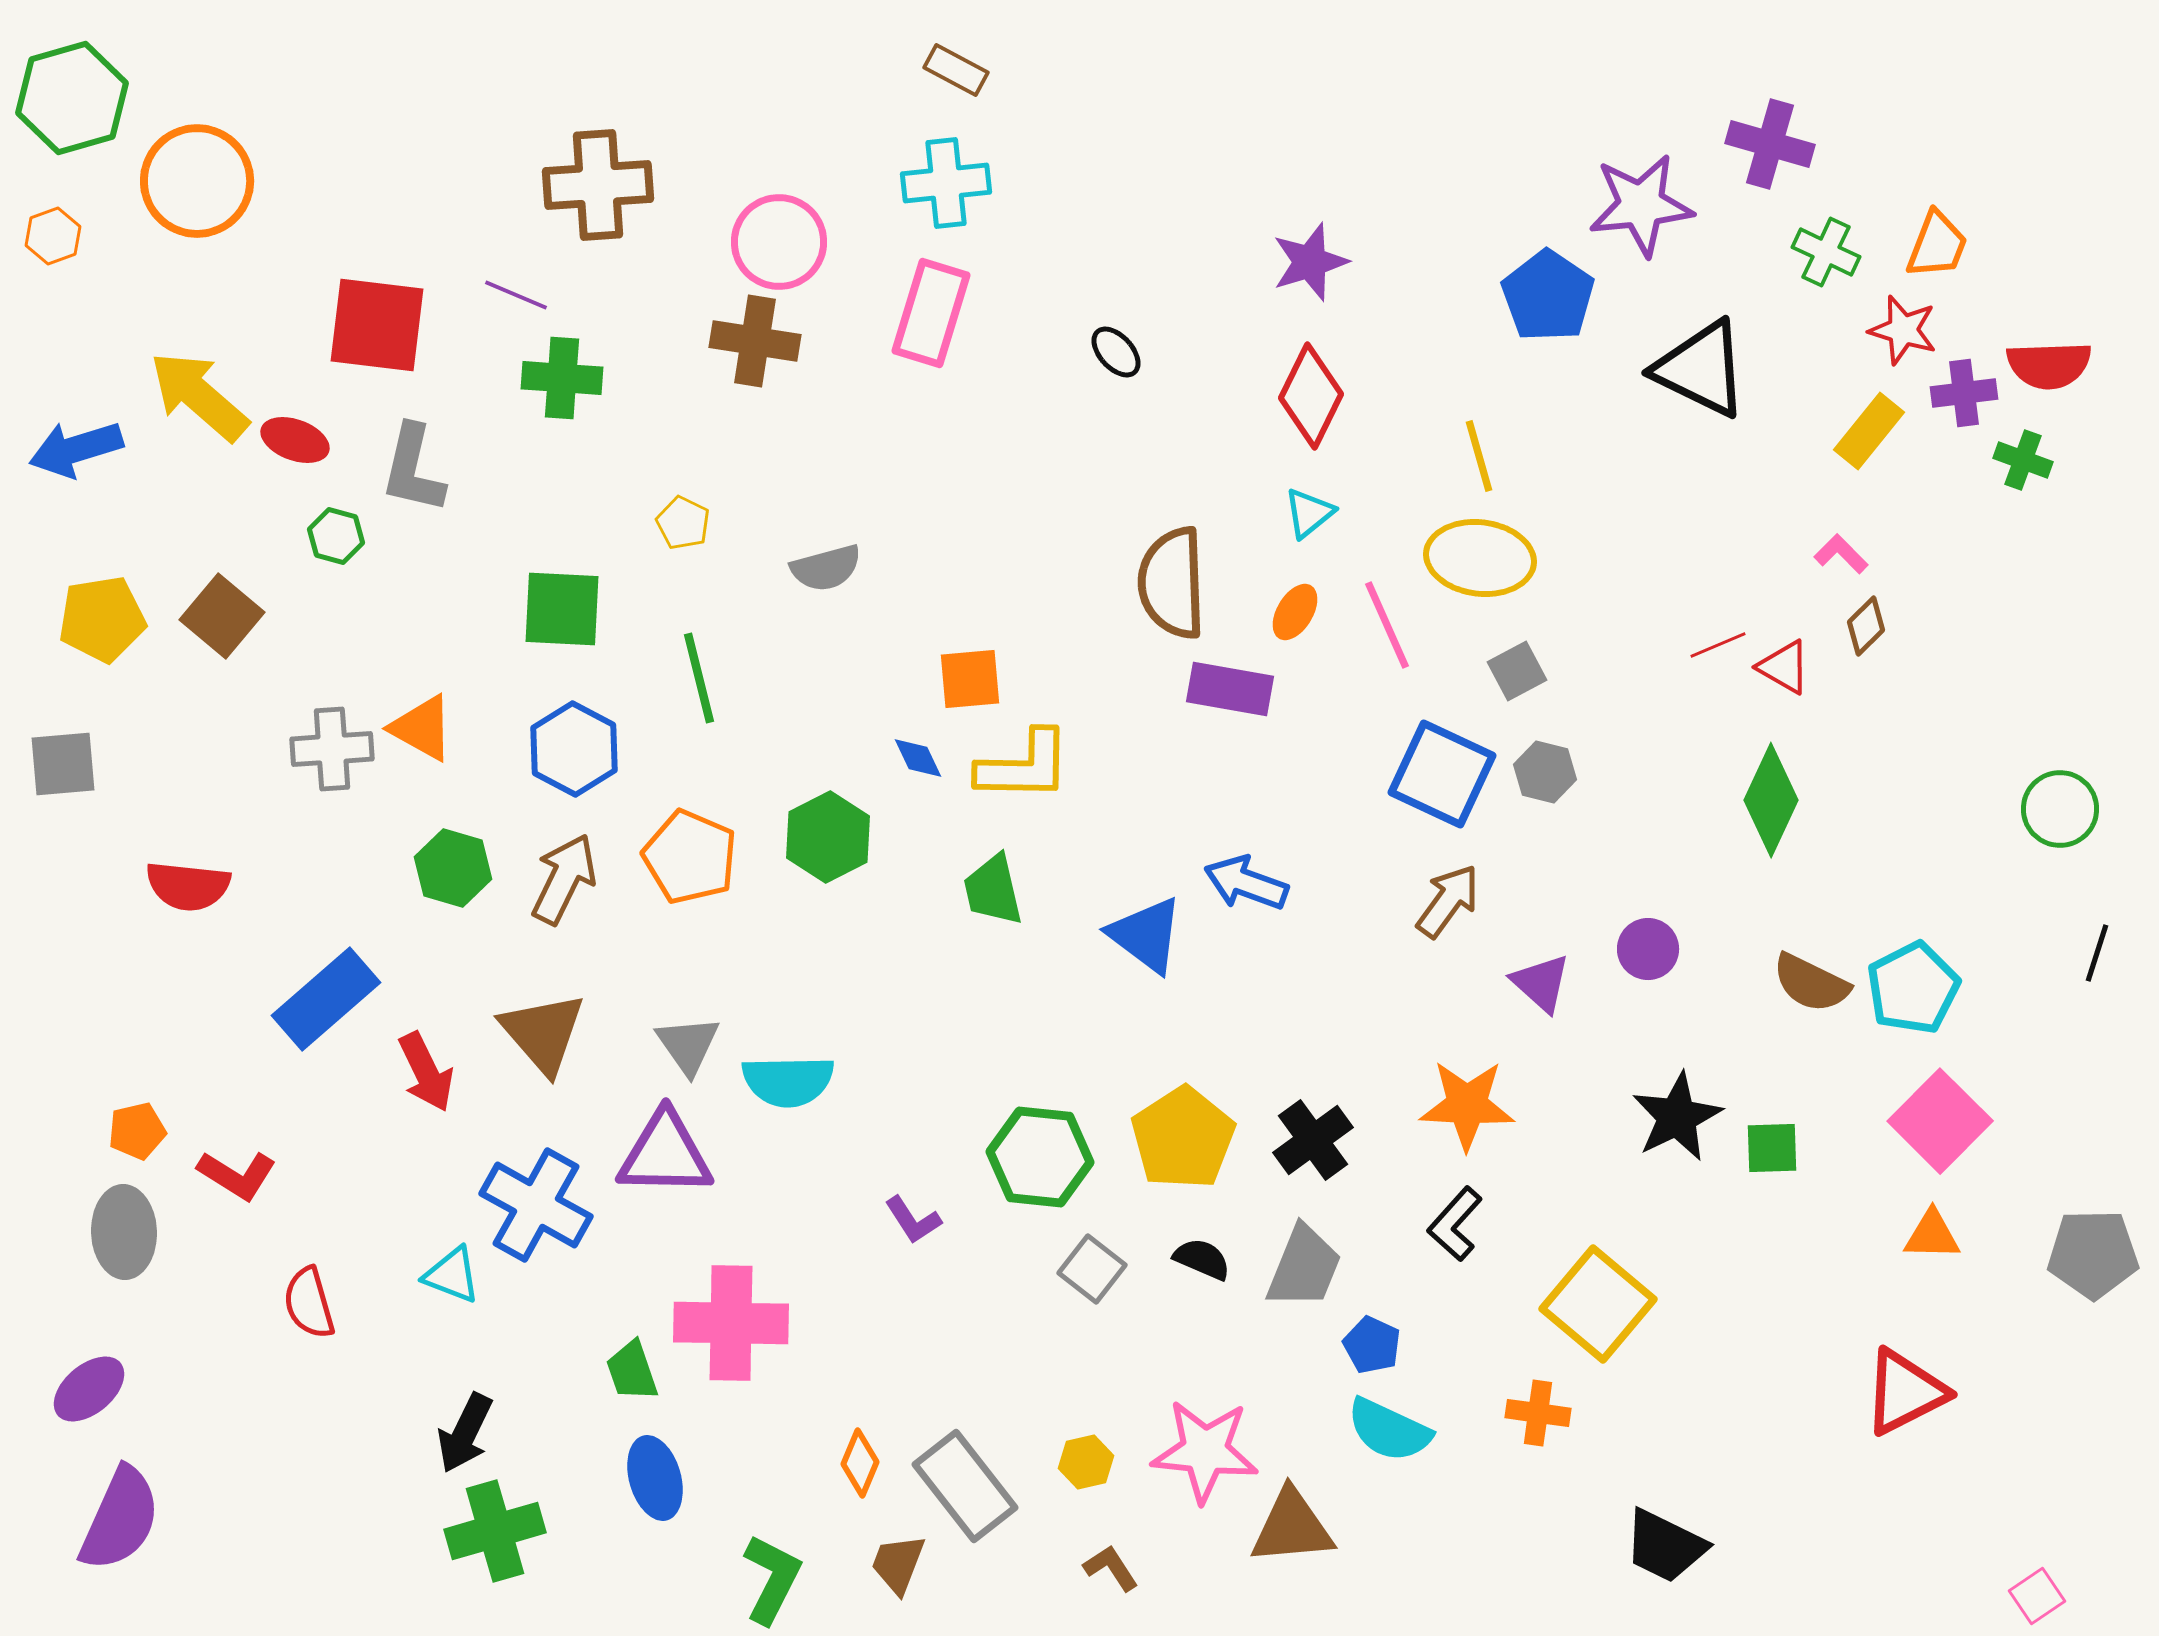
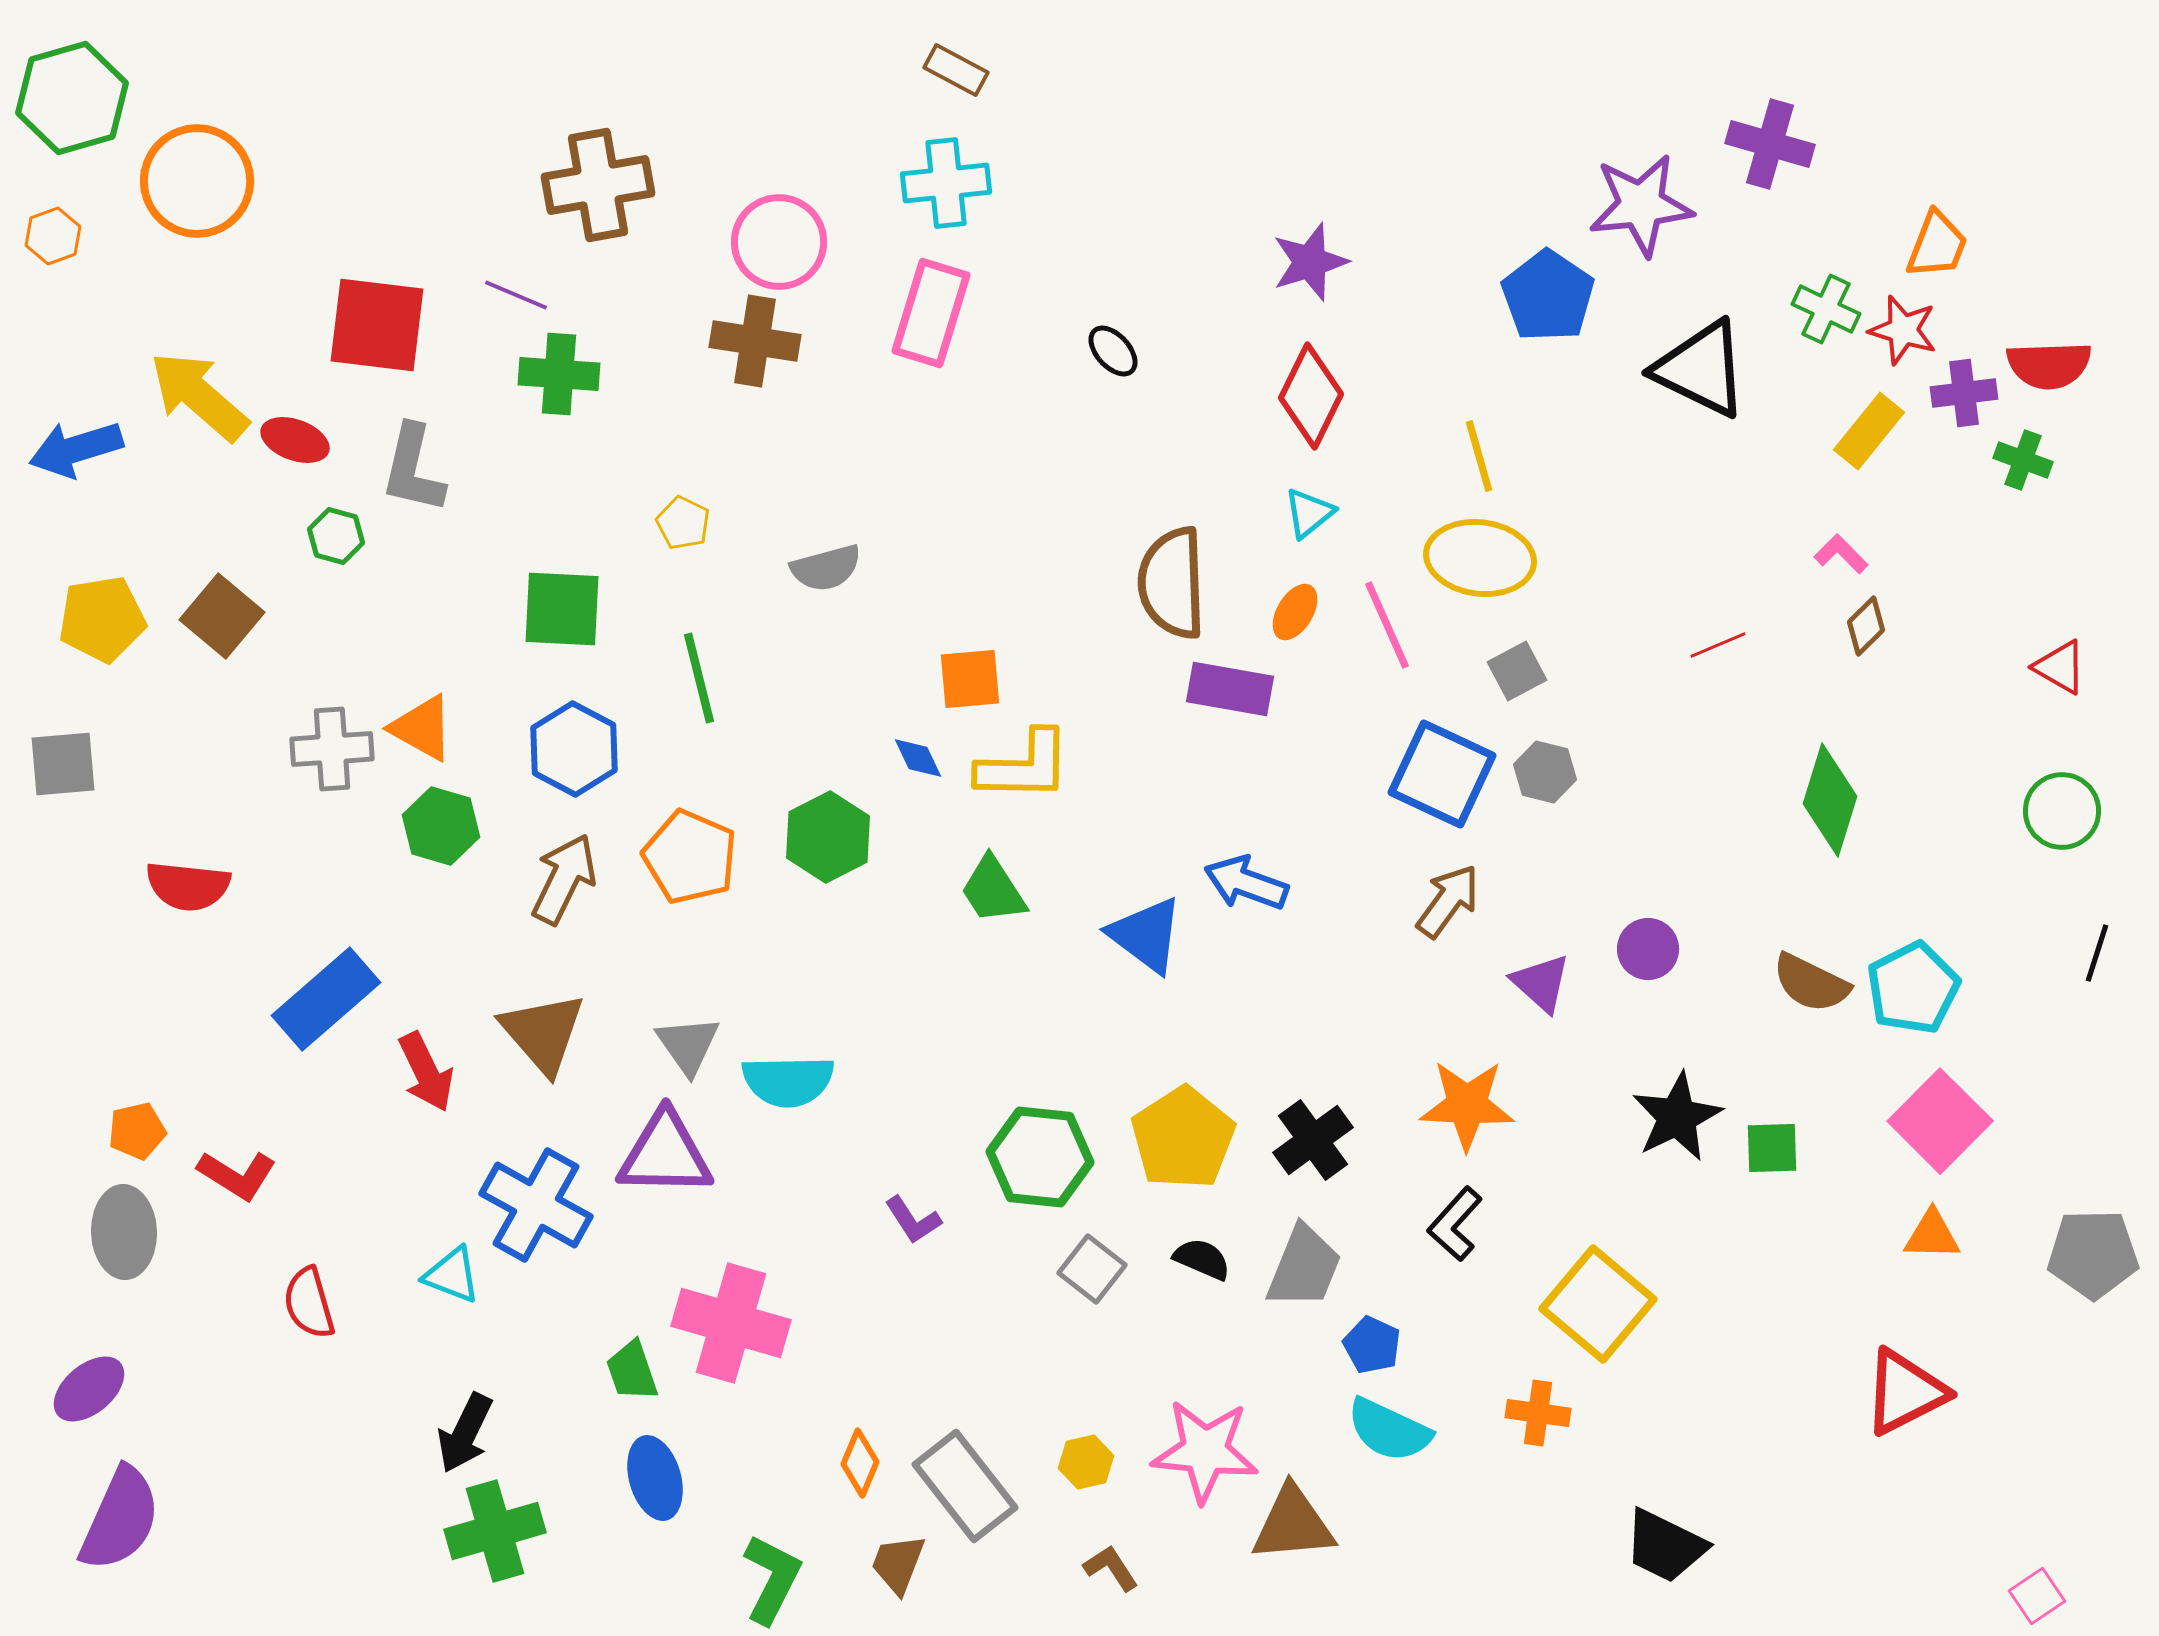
brown cross at (598, 185): rotated 6 degrees counterclockwise
green cross at (1826, 252): moved 57 px down
black ellipse at (1116, 352): moved 3 px left, 1 px up
green cross at (562, 378): moved 3 px left, 4 px up
red triangle at (1784, 667): moved 276 px right
green diamond at (1771, 800): moved 59 px right; rotated 8 degrees counterclockwise
green circle at (2060, 809): moved 2 px right, 2 px down
green hexagon at (453, 868): moved 12 px left, 42 px up
green trapezoid at (993, 890): rotated 20 degrees counterclockwise
pink cross at (731, 1323): rotated 15 degrees clockwise
brown triangle at (1292, 1527): moved 1 px right, 3 px up
